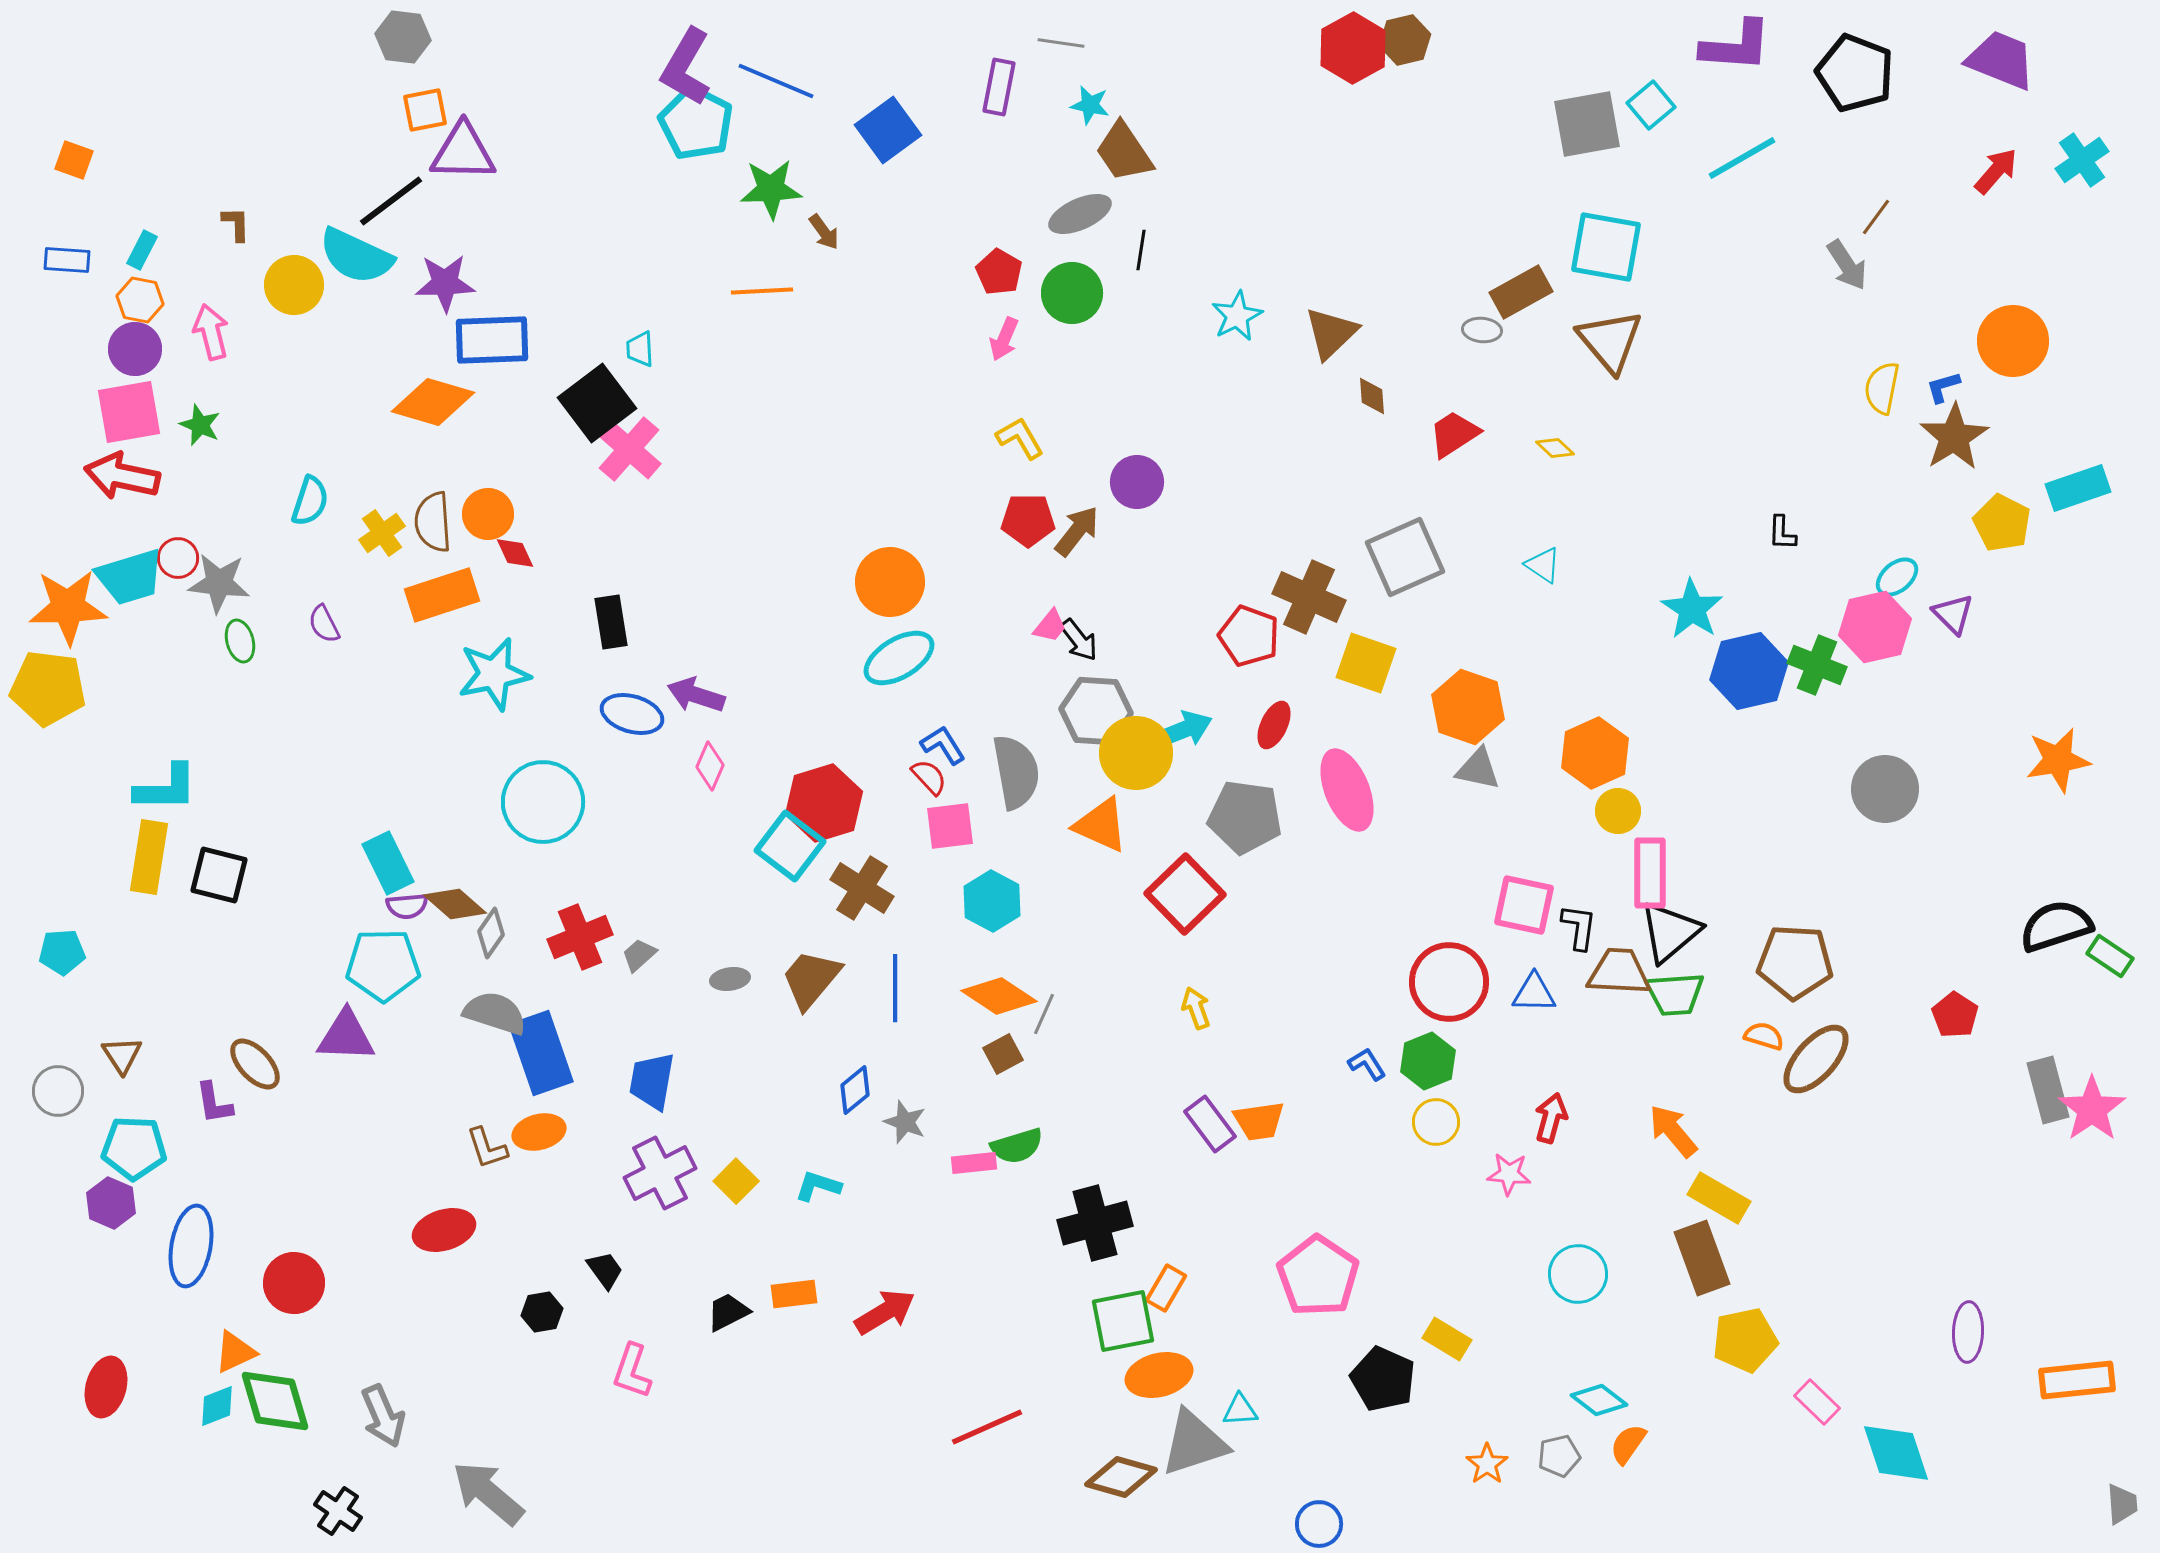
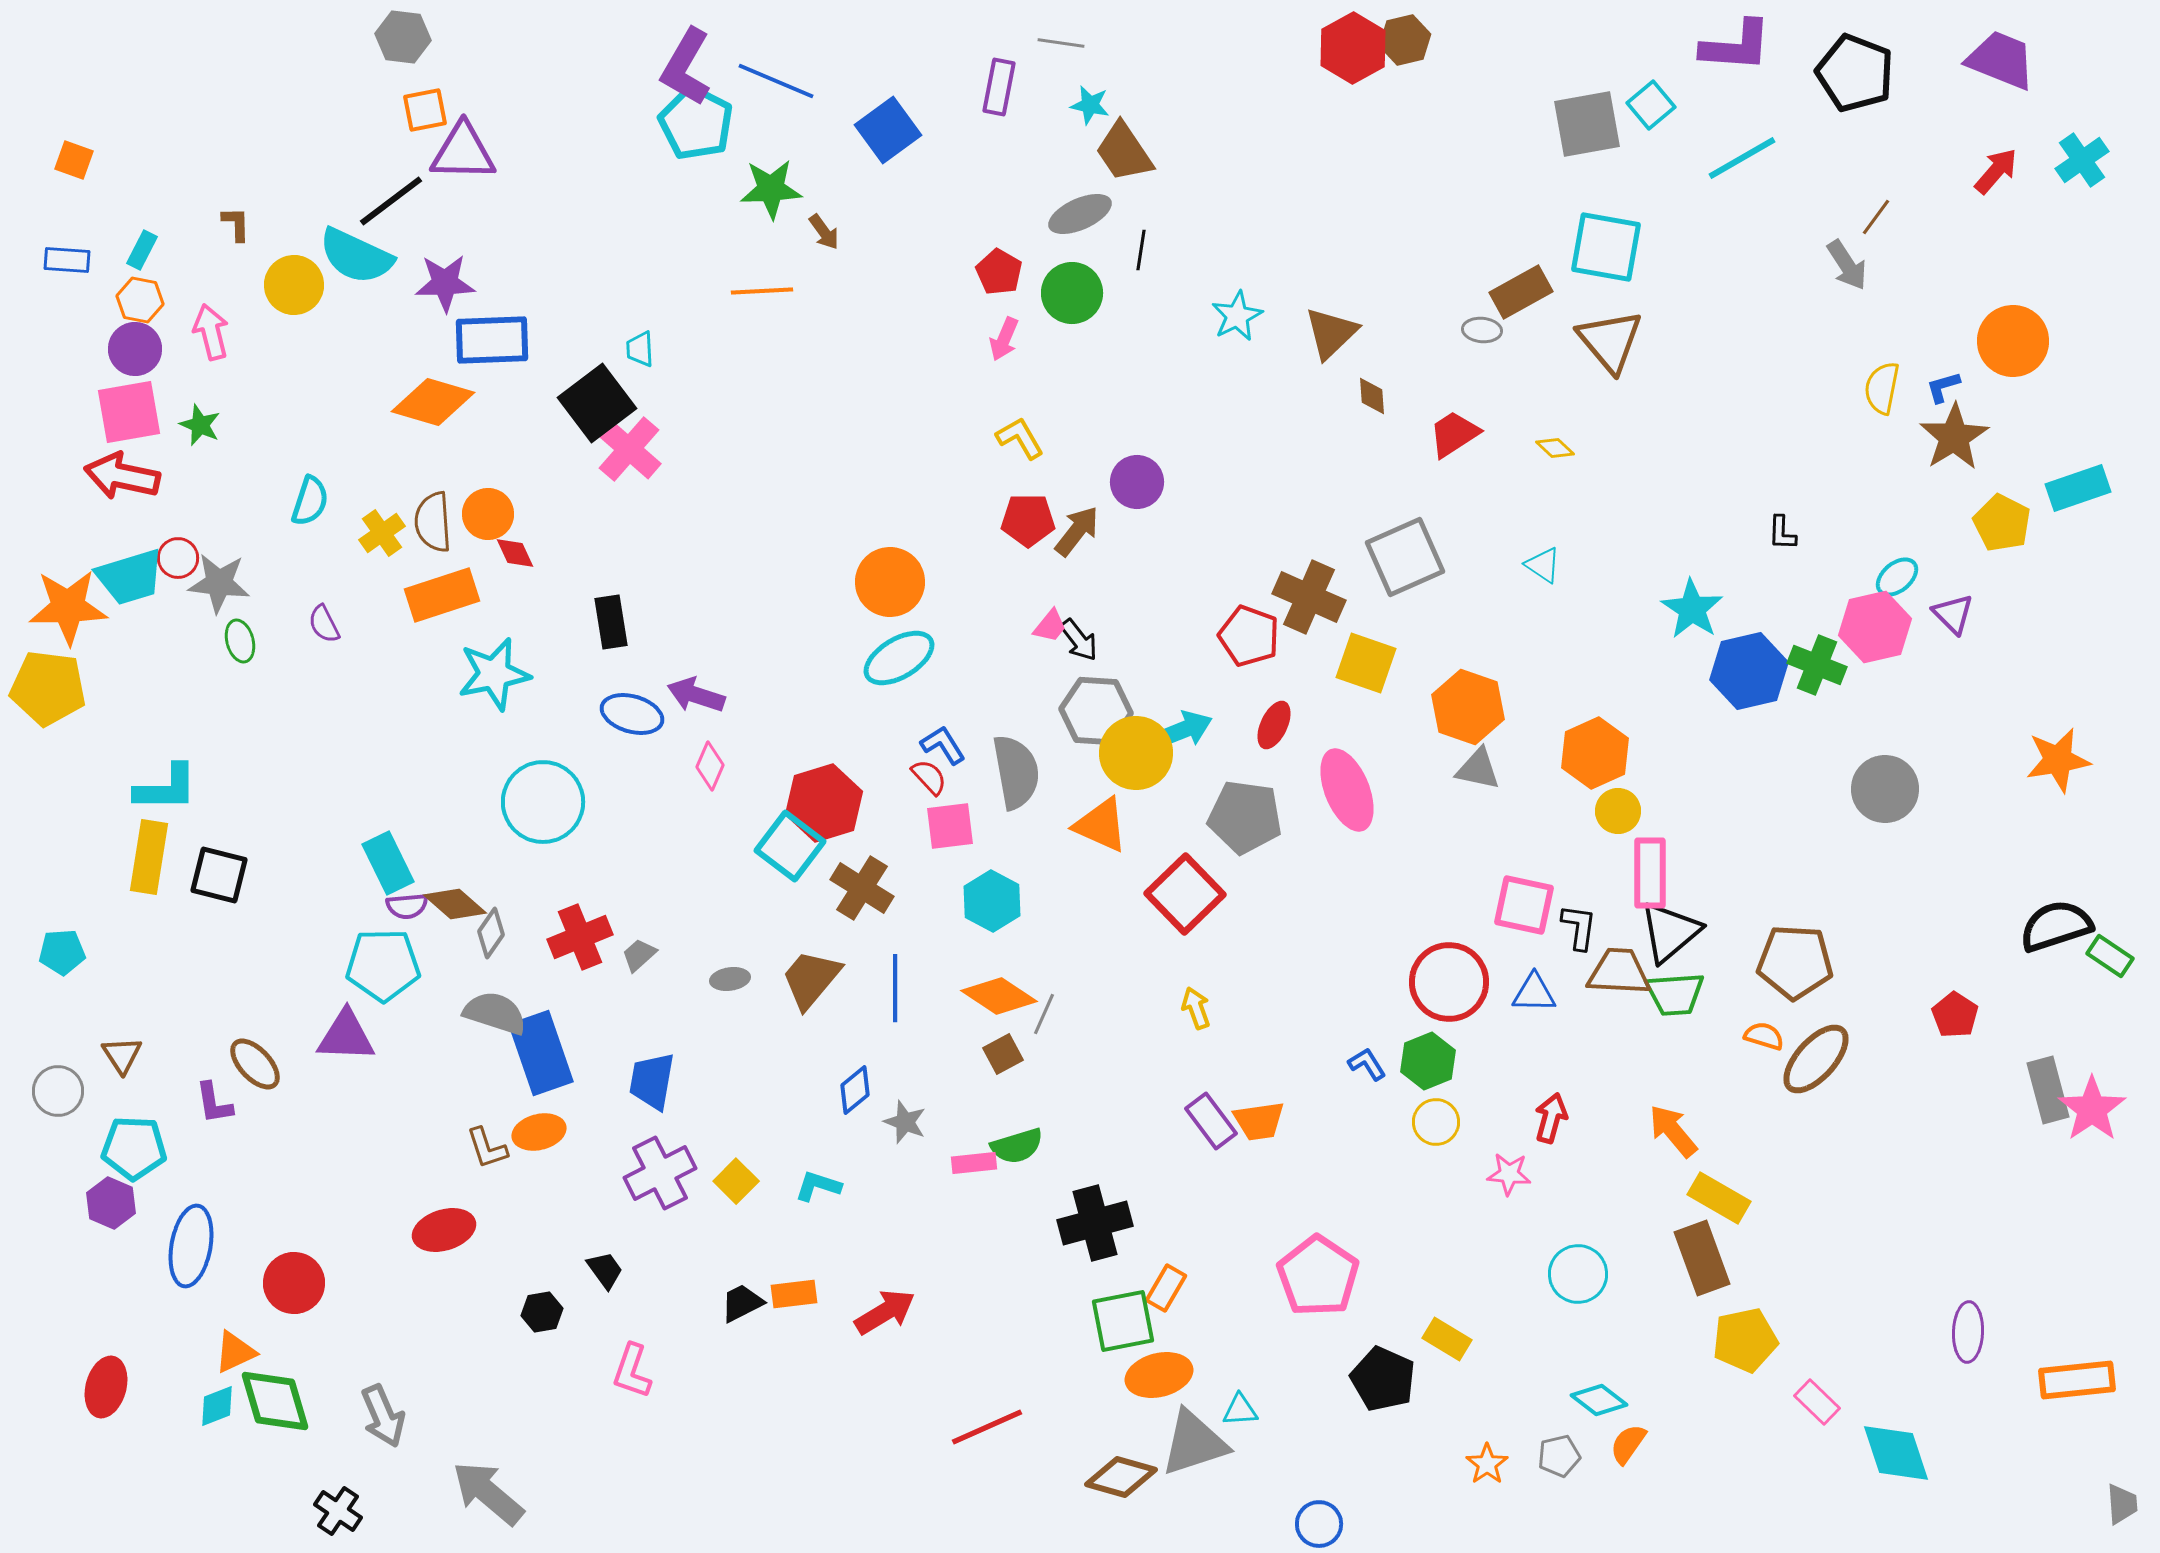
purple rectangle at (1210, 1124): moved 1 px right, 3 px up
black trapezoid at (728, 1312): moved 14 px right, 9 px up
